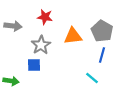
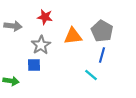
cyan line: moved 1 px left, 3 px up
